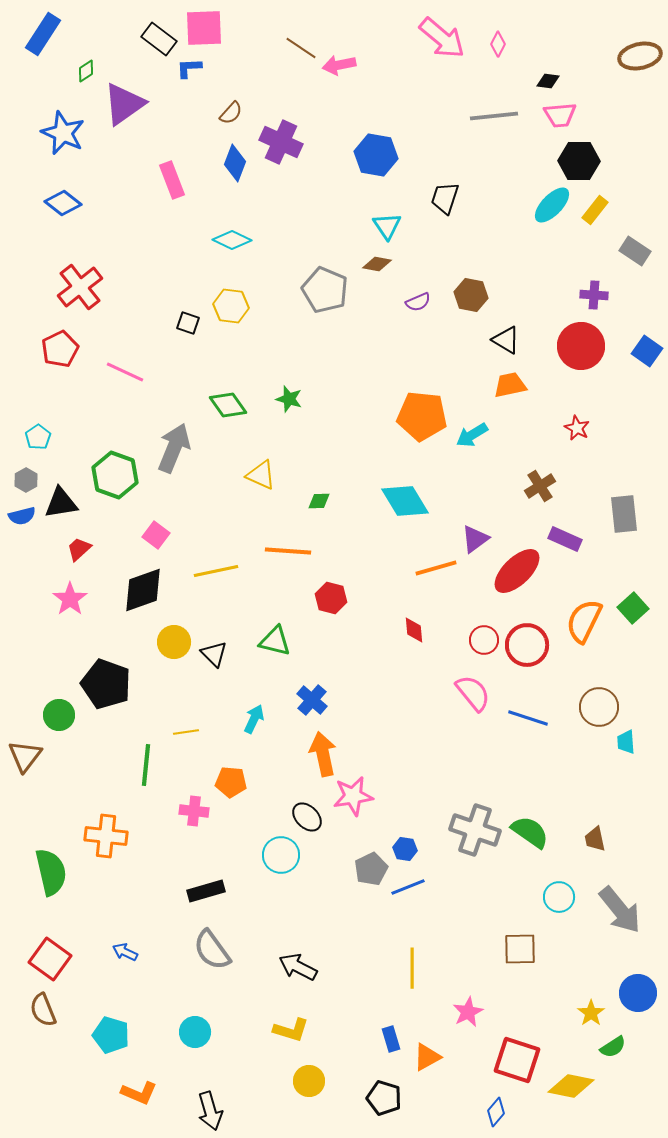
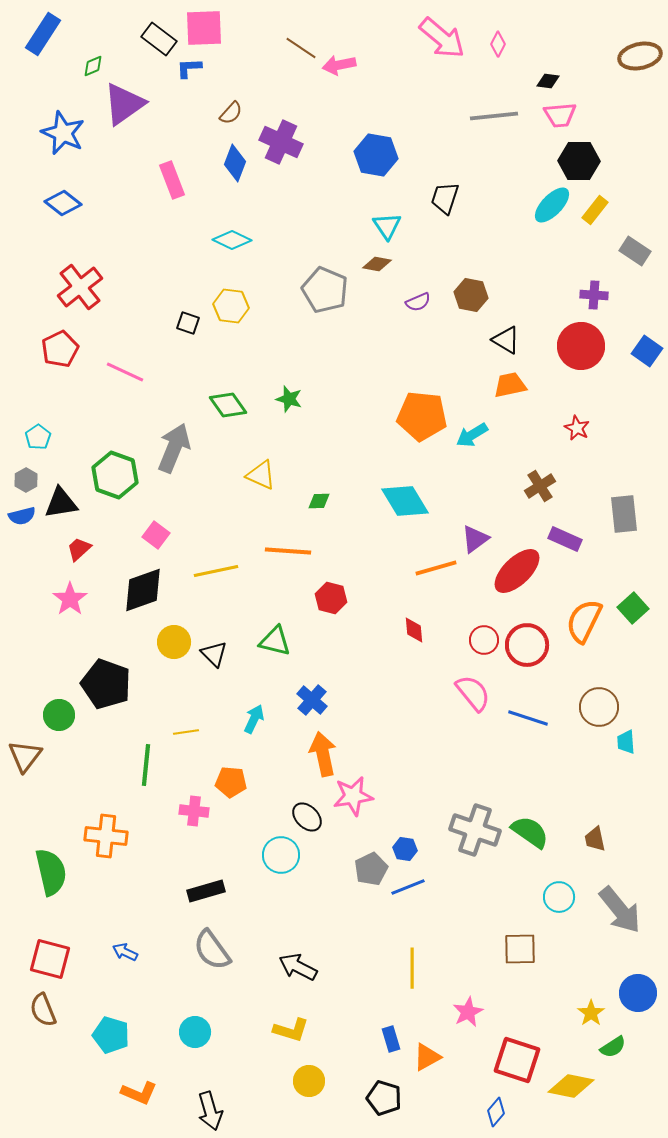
green diamond at (86, 71): moved 7 px right, 5 px up; rotated 10 degrees clockwise
red square at (50, 959): rotated 21 degrees counterclockwise
